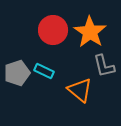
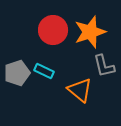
orange star: rotated 20 degrees clockwise
